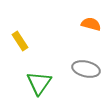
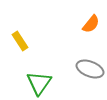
orange semicircle: rotated 114 degrees clockwise
gray ellipse: moved 4 px right; rotated 8 degrees clockwise
